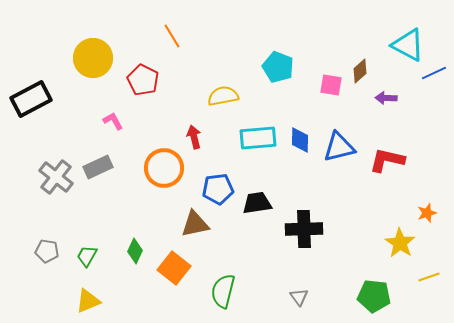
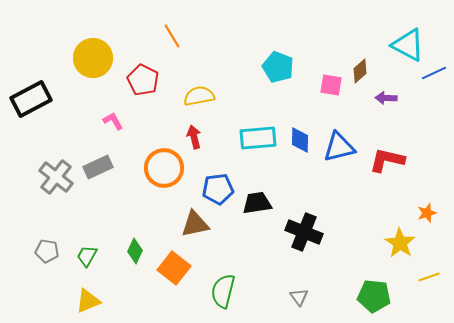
yellow semicircle: moved 24 px left
black cross: moved 3 px down; rotated 24 degrees clockwise
